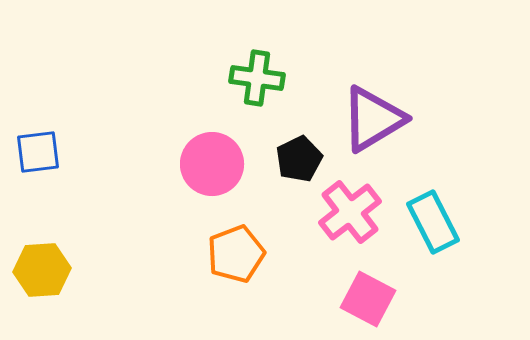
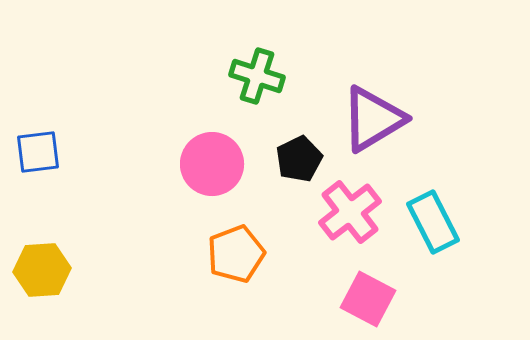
green cross: moved 2 px up; rotated 10 degrees clockwise
